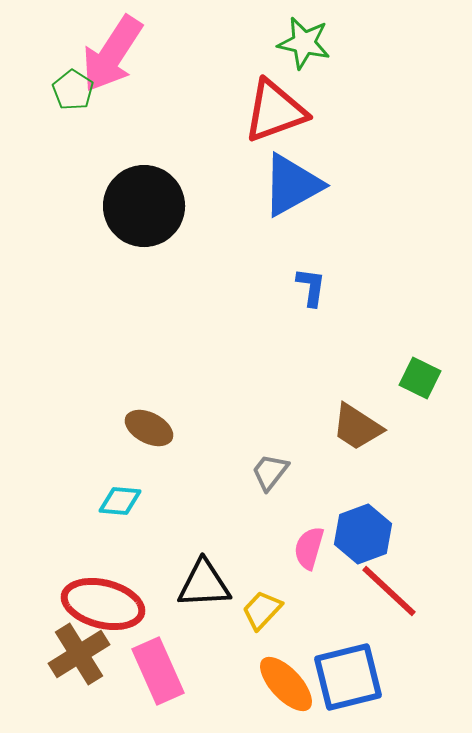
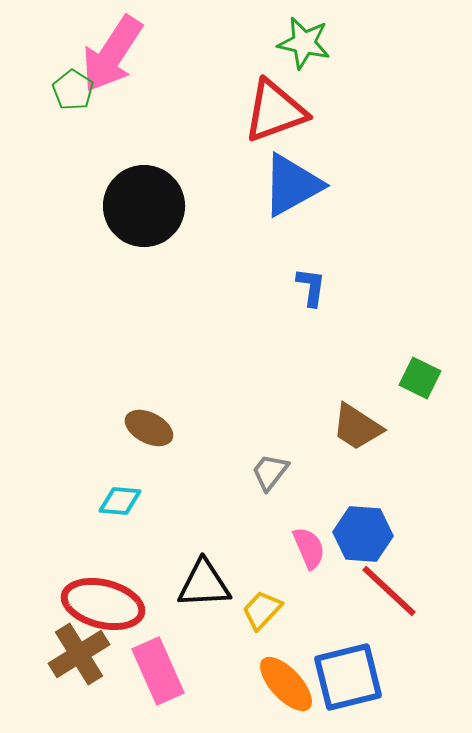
blue hexagon: rotated 24 degrees clockwise
pink semicircle: rotated 141 degrees clockwise
